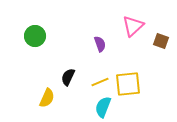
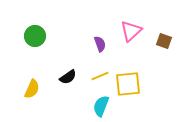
pink triangle: moved 2 px left, 5 px down
brown square: moved 3 px right
black semicircle: rotated 150 degrees counterclockwise
yellow line: moved 6 px up
yellow semicircle: moved 15 px left, 9 px up
cyan semicircle: moved 2 px left, 1 px up
